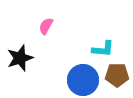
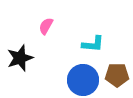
cyan L-shape: moved 10 px left, 5 px up
